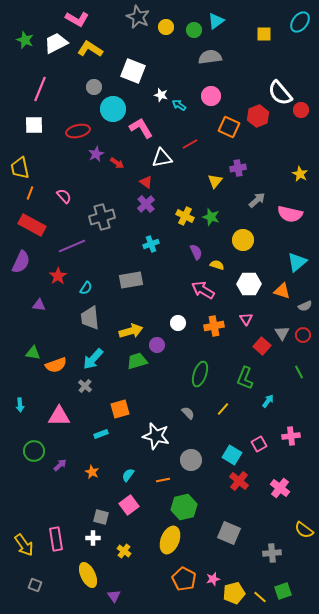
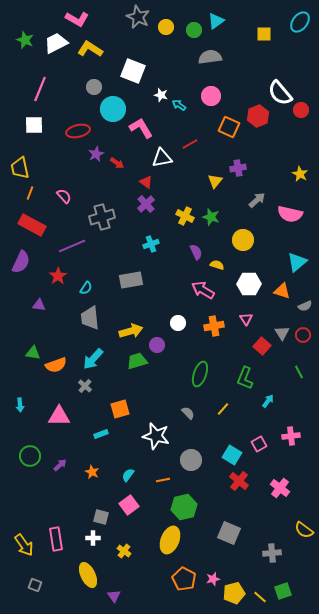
green circle at (34, 451): moved 4 px left, 5 px down
